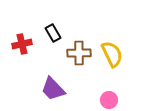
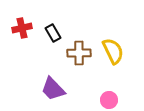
red cross: moved 16 px up
yellow semicircle: moved 1 px right, 3 px up
